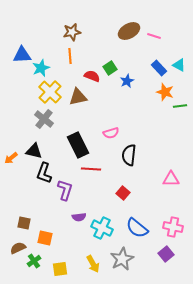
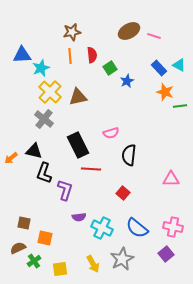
red semicircle: moved 21 px up; rotated 63 degrees clockwise
